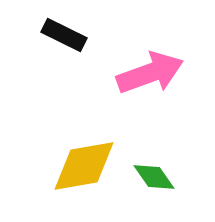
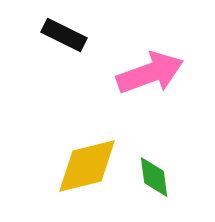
yellow diamond: moved 3 px right; rotated 4 degrees counterclockwise
green diamond: rotated 27 degrees clockwise
